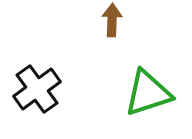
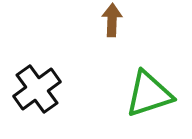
green triangle: moved 1 px right, 1 px down
